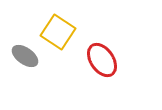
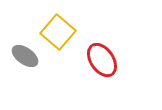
yellow square: rotated 8 degrees clockwise
